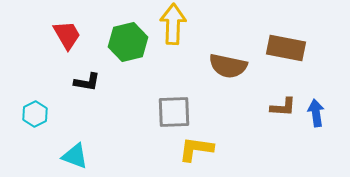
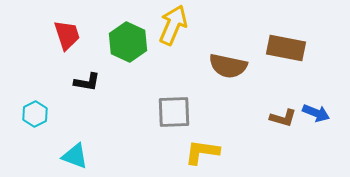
yellow arrow: moved 1 px down; rotated 21 degrees clockwise
red trapezoid: rotated 12 degrees clockwise
green hexagon: rotated 21 degrees counterclockwise
brown L-shape: moved 11 px down; rotated 12 degrees clockwise
blue arrow: rotated 120 degrees clockwise
yellow L-shape: moved 6 px right, 3 px down
